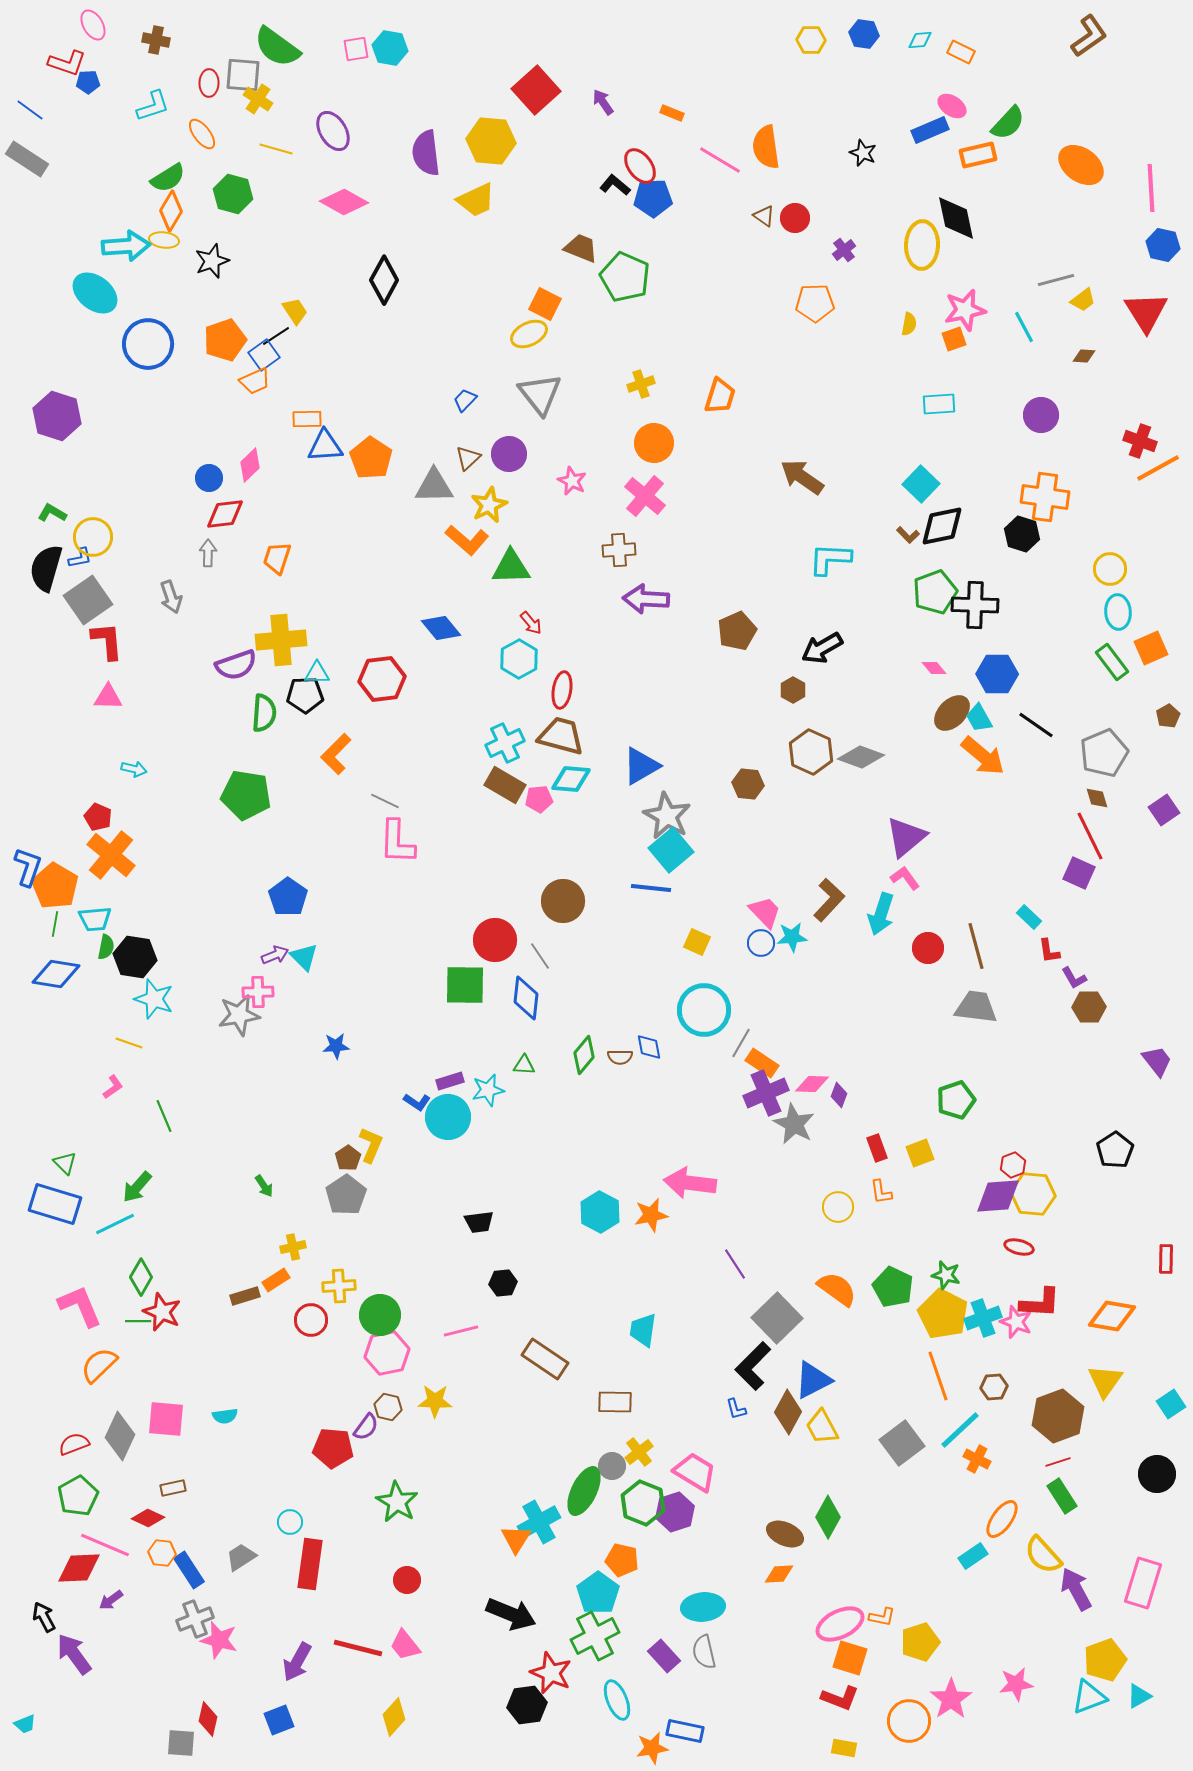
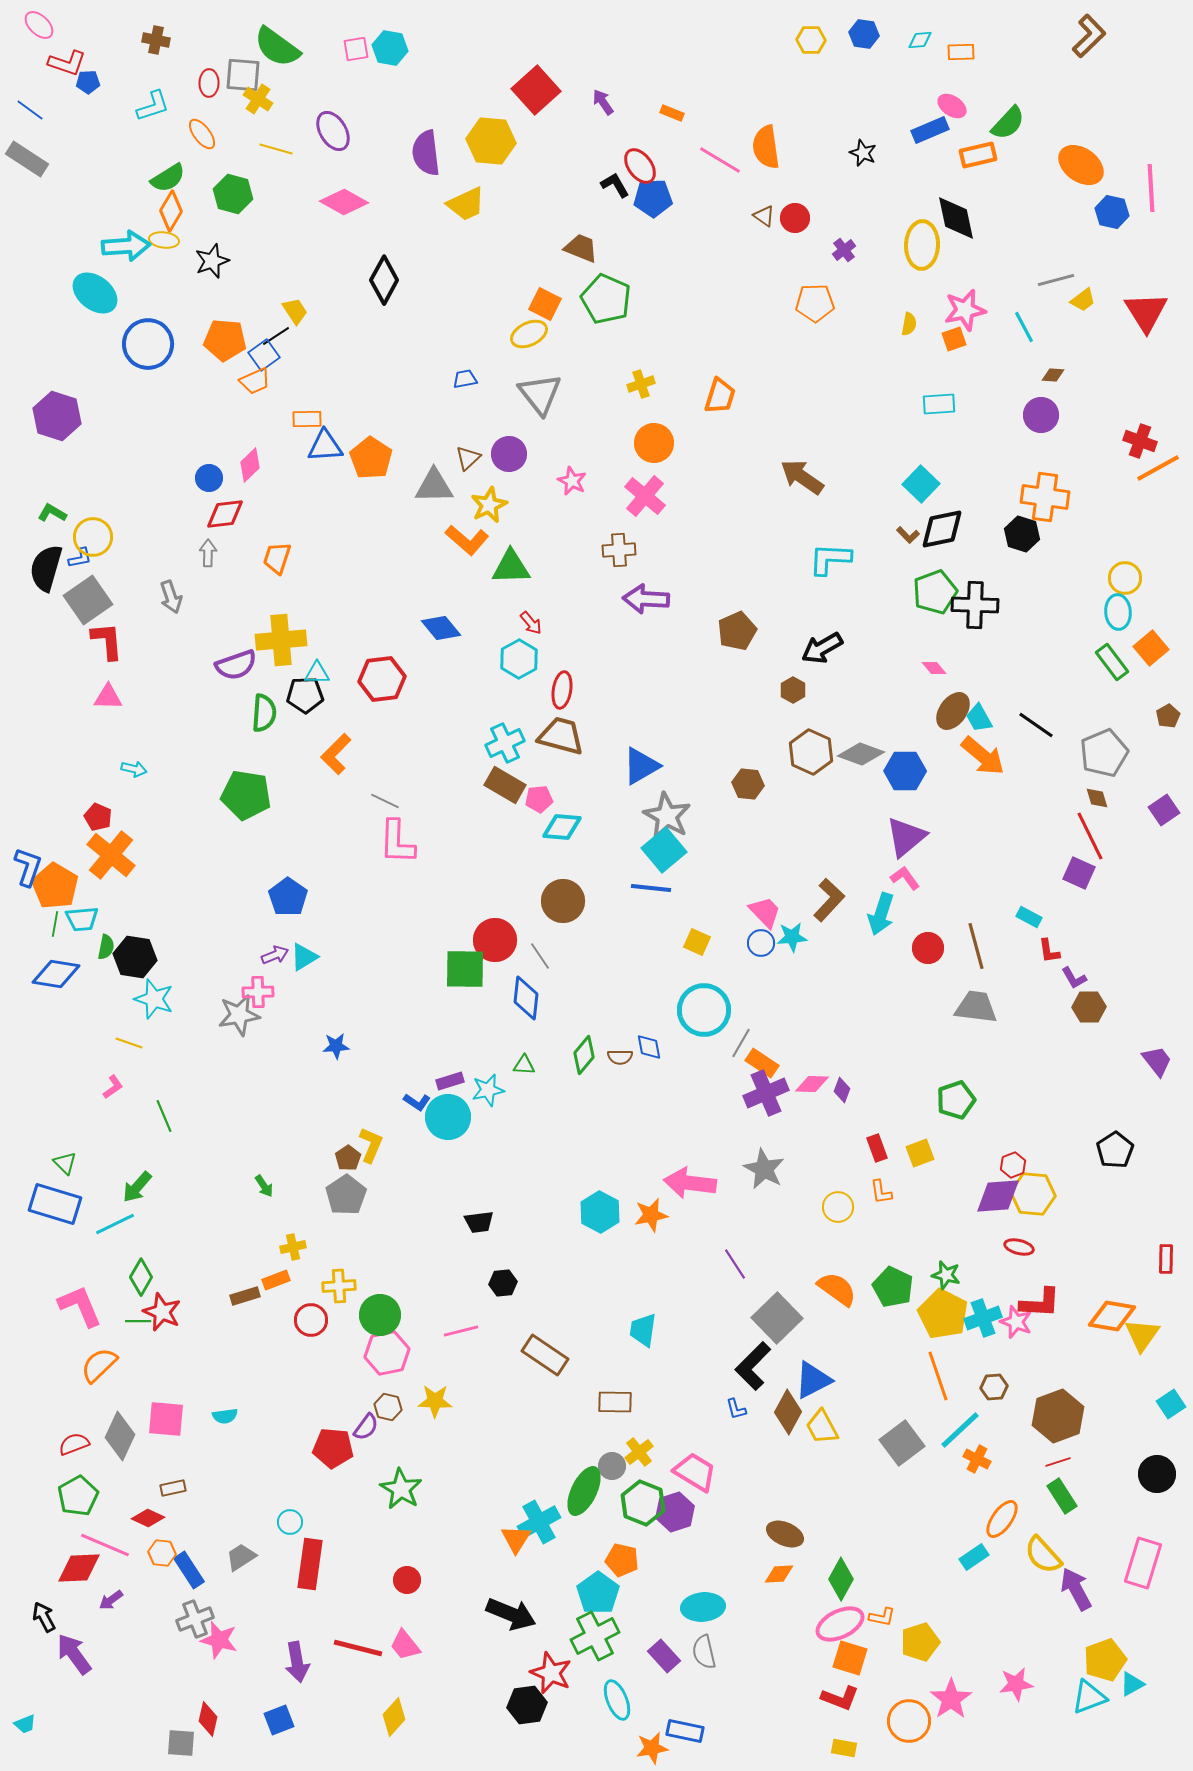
pink ellipse at (93, 25): moved 54 px left; rotated 16 degrees counterclockwise
brown L-shape at (1089, 36): rotated 9 degrees counterclockwise
orange rectangle at (961, 52): rotated 28 degrees counterclockwise
black L-shape at (615, 185): rotated 20 degrees clockwise
yellow trapezoid at (476, 200): moved 10 px left, 4 px down
blue hexagon at (1163, 245): moved 51 px left, 33 px up
green pentagon at (625, 277): moved 19 px left, 22 px down
orange pentagon at (225, 340): rotated 24 degrees clockwise
brown diamond at (1084, 356): moved 31 px left, 19 px down
blue trapezoid at (465, 400): moved 21 px up; rotated 35 degrees clockwise
black diamond at (942, 526): moved 3 px down
yellow circle at (1110, 569): moved 15 px right, 9 px down
orange square at (1151, 648): rotated 16 degrees counterclockwise
blue hexagon at (997, 674): moved 92 px left, 97 px down
brown ellipse at (952, 713): moved 1 px right, 2 px up; rotated 9 degrees counterclockwise
gray diamond at (861, 757): moved 3 px up
cyan diamond at (571, 779): moved 9 px left, 48 px down
cyan square at (671, 850): moved 7 px left
cyan rectangle at (1029, 917): rotated 15 degrees counterclockwise
cyan trapezoid at (95, 919): moved 13 px left
cyan triangle at (304, 957): rotated 44 degrees clockwise
green square at (465, 985): moved 16 px up
purple diamond at (839, 1095): moved 3 px right, 5 px up
gray star at (794, 1124): moved 30 px left, 45 px down
orange rectangle at (276, 1280): rotated 12 degrees clockwise
brown rectangle at (545, 1359): moved 4 px up
yellow triangle at (1105, 1381): moved 37 px right, 46 px up
green star at (397, 1502): moved 4 px right, 13 px up
green diamond at (828, 1517): moved 13 px right, 62 px down
cyan rectangle at (973, 1556): moved 1 px right, 1 px down
pink rectangle at (1143, 1583): moved 20 px up
purple arrow at (297, 1662): rotated 39 degrees counterclockwise
cyan triangle at (1139, 1696): moved 7 px left, 12 px up
